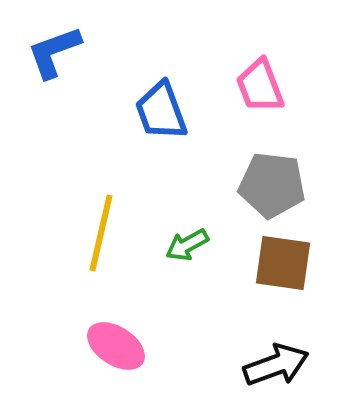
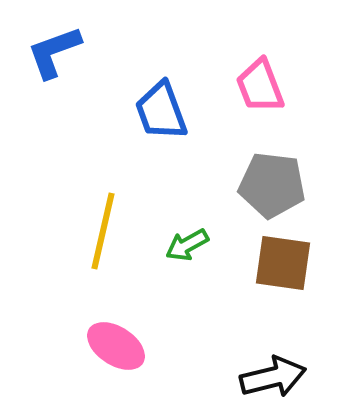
yellow line: moved 2 px right, 2 px up
black arrow: moved 3 px left, 12 px down; rotated 6 degrees clockwise
